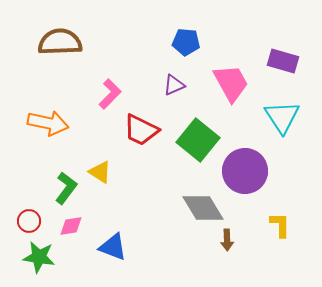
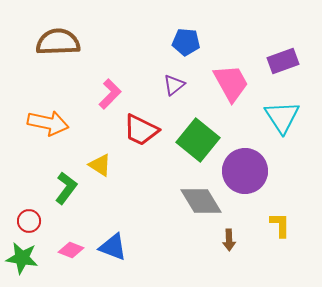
brown semicircle: moved 2 px left
purple rectangle: rotated 36 degrees counterclockwise
purple triangle: rotated 15 degrees counterclockwise
yellow triangle: moved 7 px up
gray diamond: moved 2 px left, 7 px up
pink diamond: moved 24 px down; rotated 30 degrees clockwise
brown arrow: moved 2 px right
green star: moved 17 px left, 1 px down
